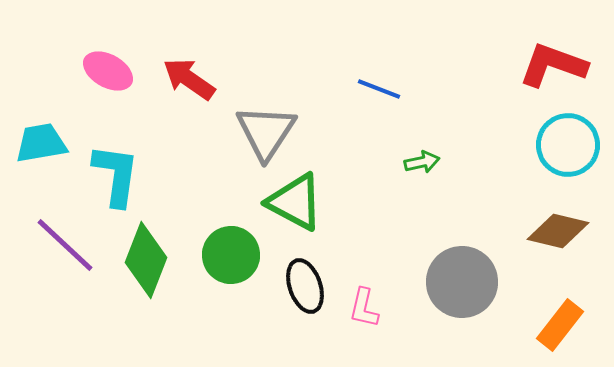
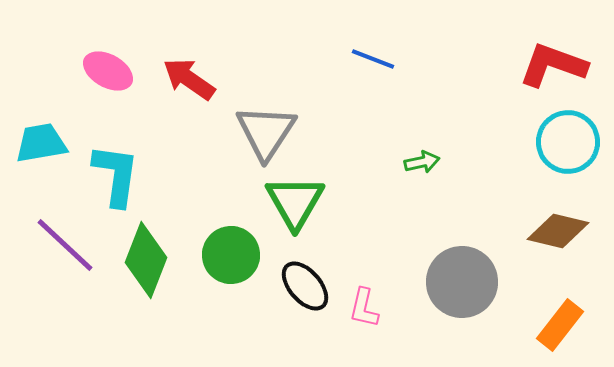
blue line: moved 6 px left, 30 px up
cyan circle: moved 3 px up
green triangle: rotated 32 degrees clockwise
black ellipse: rotated 22 degrees counterclockwise
